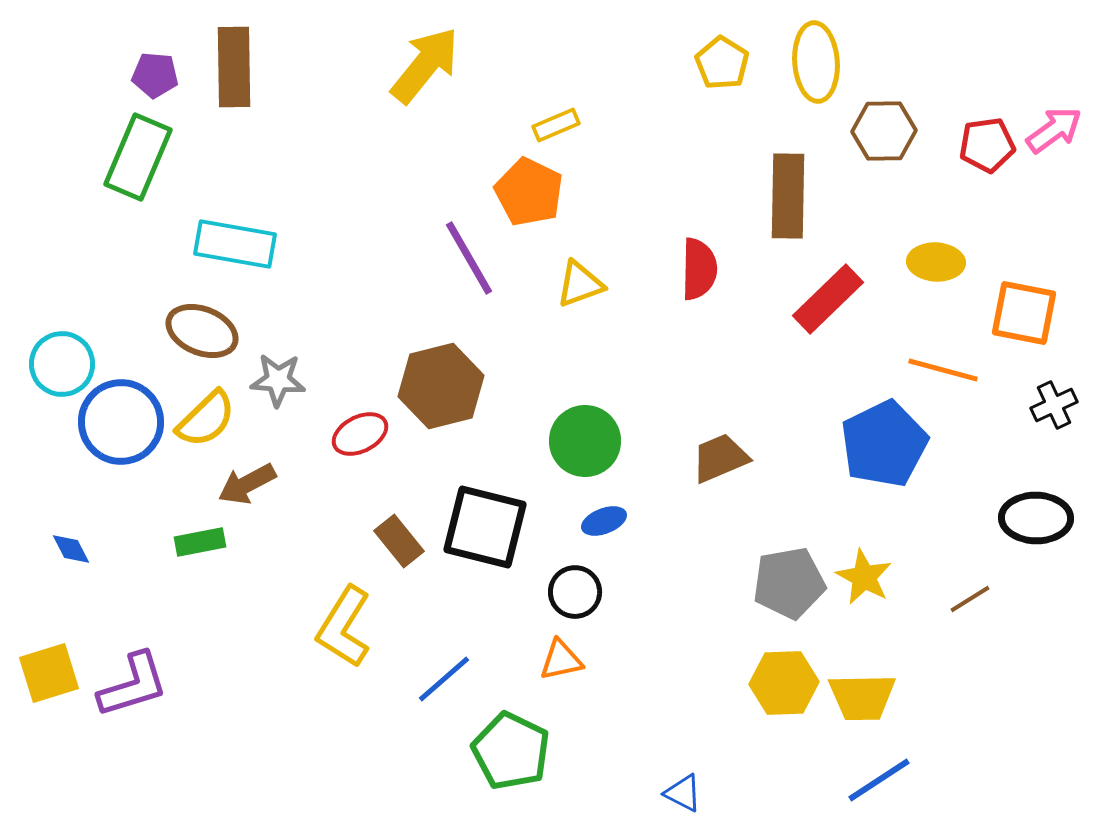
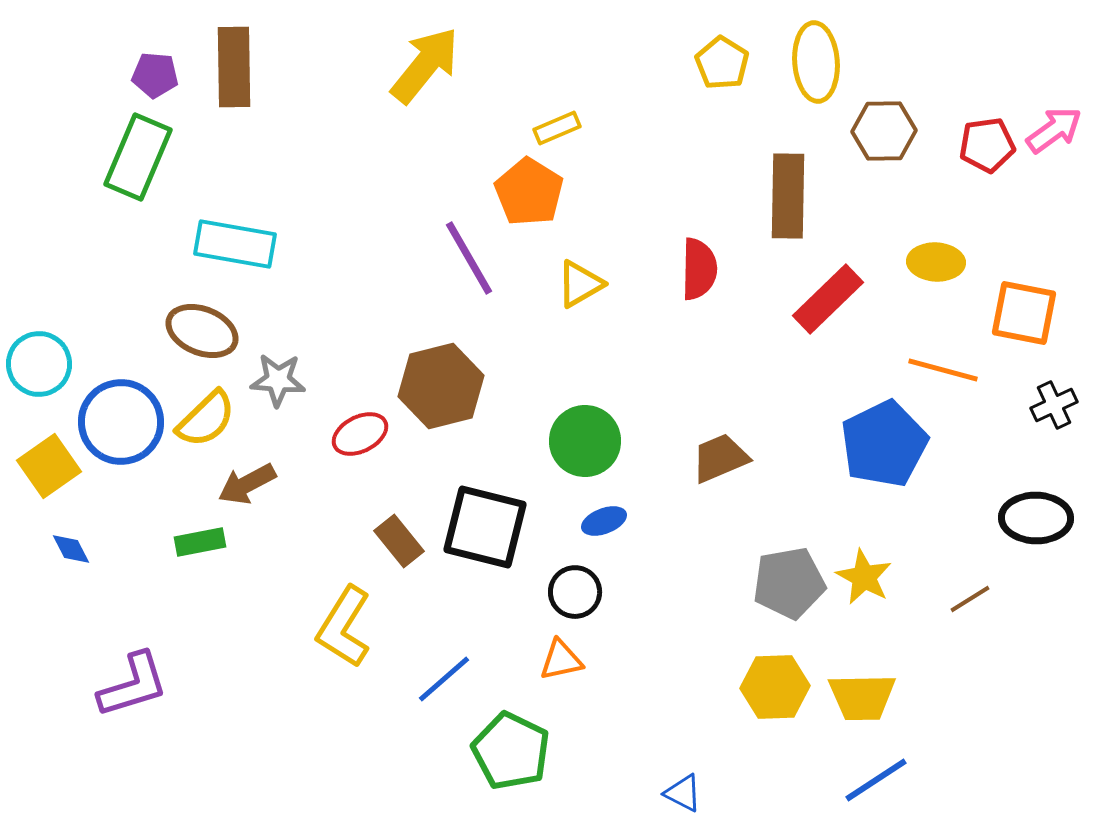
yellow rectangle at (556, 125): moved 1 px right, 3 px down
orange pentagon at (529, 192): rotated 6 degrees clockwise
yellow triangle at (580, 284): rotated 10 degrees counterclockwise
cyan circle at (62, 364): moved 23 px left
yellow square at (49, 673): moved 207 px up; rotated 18 degrees counterclockwise
yellow hexagon at (784, 683): moved 9 px left, 4 px down
blue line at (879, 780): moved 3 px left
